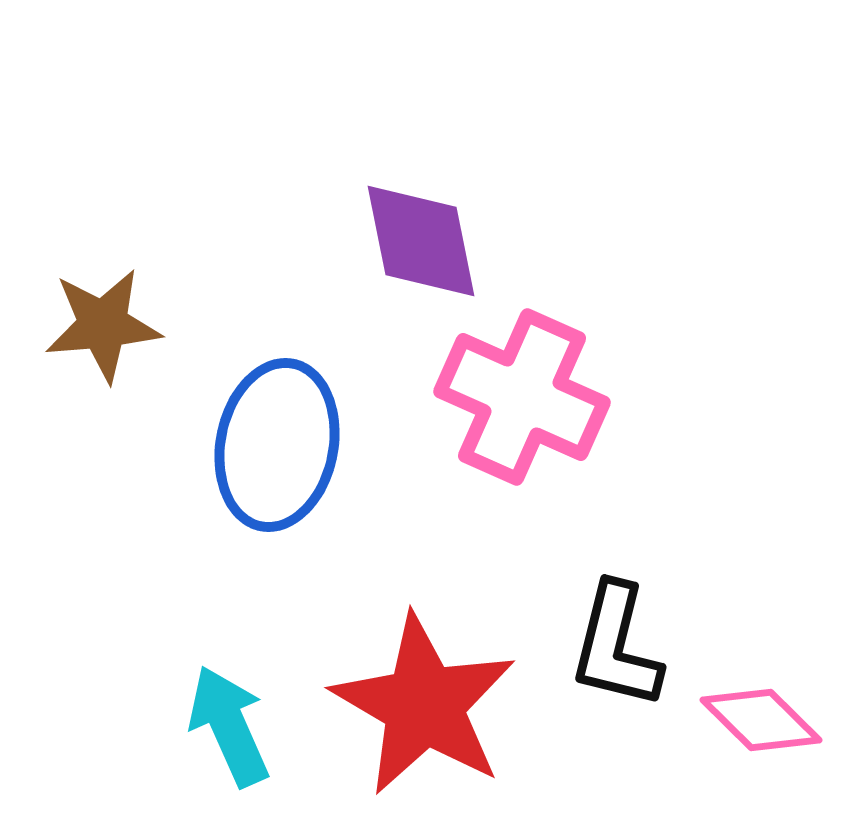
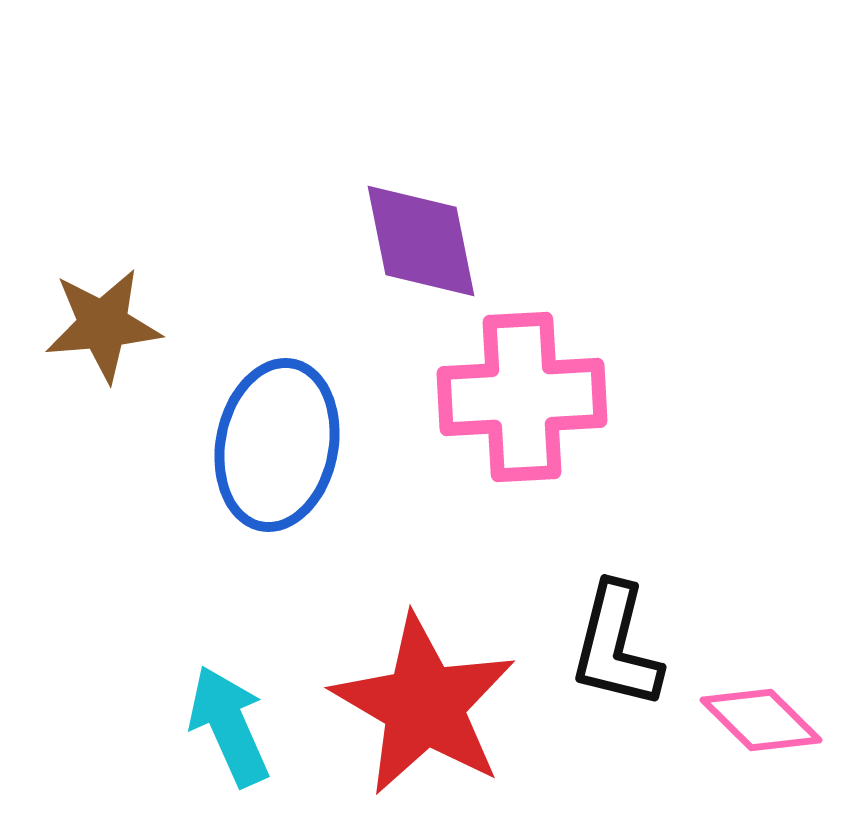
pink cross: rotated 27 degrees counterclockwise
